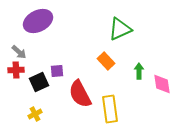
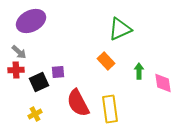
purple ellipse: moved 7 px left
purple square: moved 1 px right, 1 px down
pink diamond: moved 1 px right, 1 px up
red semicircle: moved 2 px left, 9 px down
